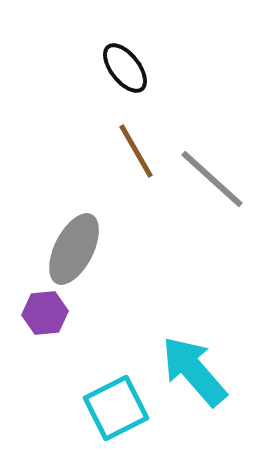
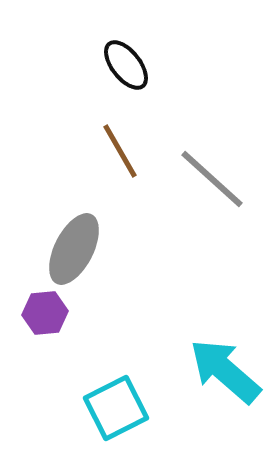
black ellipse: moved 1 px right, 3 px up
brown line: moved 16 px left
cyan arrow: moved 31 px right; rotated 8 degrees counterclockwise
